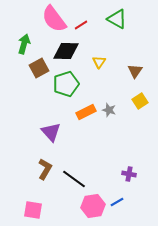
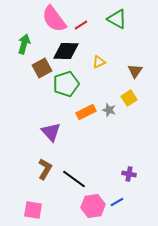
yellow triangle: rotated 32 degrees clockwise
brown square: moved 3 px right
yellow square: moved 11 px left, 3 px up
